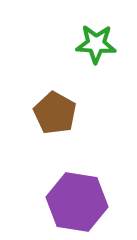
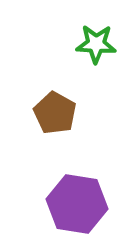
purple hexagon: moved 2 px down
